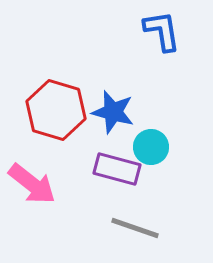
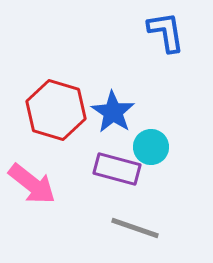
blue L-shape: moved 4 px right, 1 px down
blue star: rotated 18 degrees clockwise
